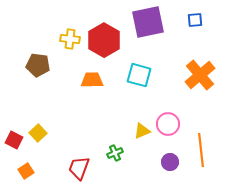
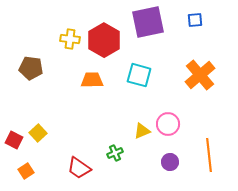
brown pentagon: moved 7 px left, 3 px down
orange line: moved 8 px right, 5 px down
red trapezoid: rotated 75 degrees counterclockwise
